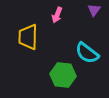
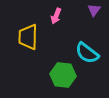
pink arrow: moved 1 px left, 1 px down
